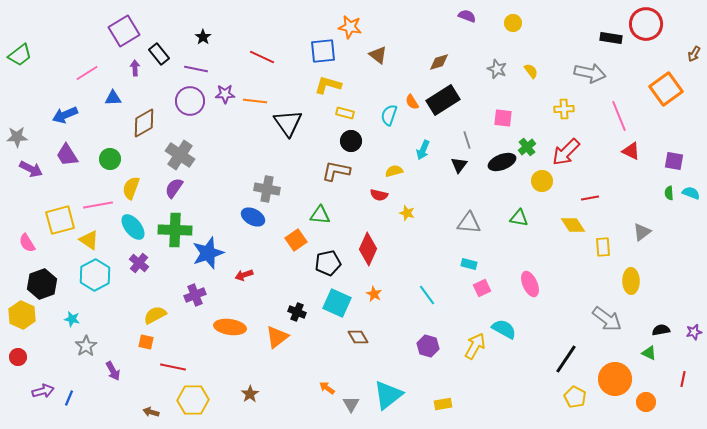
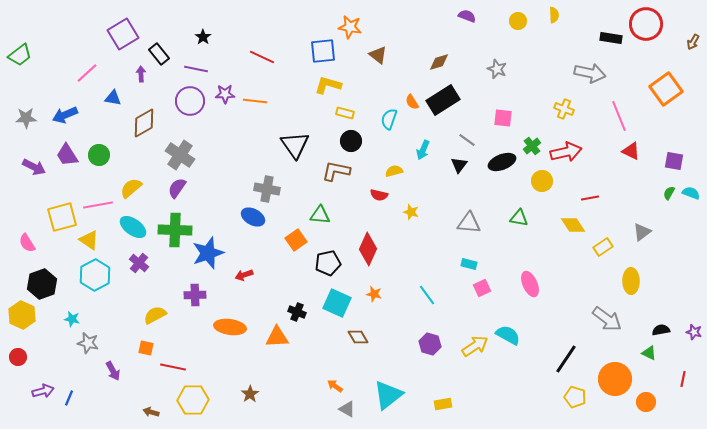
yellow circle at (513, 23): moved 5 px right, 2 px up
purple square at (124, 31): moved 1 px left, 3 px down
brown arrow at (694, 54): moved 1 px left, 12 px up
purple arrow at (135, 68): moved 6 px right, 6 px down
yellow semicircle at (531, 71): moved 23 px right, 56 px up; rotated 35 degrees clockwise
pink line at (87, 73): rotated 10 degrees counterclockwise
blue triangle at (113, 98): rotated 12 degrees clockwise
yellow cross at (564, 109): rotated 24 degrees clockwise
cyan semicircle at (389, 115): moved 4 px down
black triangle at (288, 123): moved 7 px right, 22 px down
gray star at (17, 137): moved 9 px right, 19 px up
gray line at (467, 140): rotated 36 degrees counterclockwise
green cross at (527, 147): moved 5 px right, 1 px up
red arrow at (566, 152): rotated 148 degrees counterclockwise
green circle at (110, 159): moved 11 px left, 4 px up
purple arrow at (31, 169): moved 3 px right, 2 px up
yellow semicircle at (131, 188): rotated 30 degrees clockwise
purple semicircle at (174, 188): moved 3 px right
green semicircle at (669, 193): rotated 32 degrees clockwise
yellow star at (407, 213): moved 4 px right, 1 px up
yellow square at (60, 220): moved 2 px right, 3 px up
cyan ellipse at (133, 227): rotated 16 degrees counterclockwise
yellow rectangle at (603, 247): rotated 60 degrees clockwise
orange star at (374, 294): rotated 14 degrees counterclockwise
purple cross at (195, 295): rotated 20 degrees clockwise
cyan semicircle at (504, 329): moved 4 px right, 6 px down
purple star at (694, 332): rotated 28 degrees clockwise
orange triangle at (277, 337): rotated 35 degrees clockwise
orange square at (146, 342): moved 6 px down
gray star at (86, 346): moved 2 px right, 3 px up; rotated 25 degrees counterclockwise
purple hexagon at (428, 346): moved 2 px right, 2 px up
yellow arrow at (475, 346): rotated 28 degrees clockwise
orange arrow at (327, 388): moved 8 px right, 2 px up
yellow pentagon at (575, 397): rotated 10 degrees counterclockwise
gray triangle at (351, 404): moved 4 px left, 5 px down; rotated 30 degrees counterclockwise
